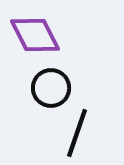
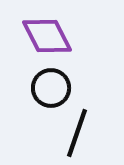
purple diamond: moved 12 px right, 1 px down
